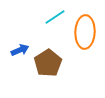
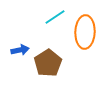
blue arrow: rotated 12 degrees clockwise
